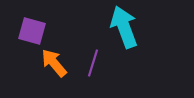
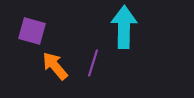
cyan arrow: rotated 21 degrees clockwise
orange arrow: moved 1 px right, 3 px down
